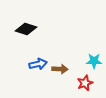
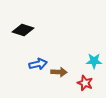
black diamond: moved 3 px left, 1 px down
brown arrow: moved 1 px left, 3 px down
red star: rotated 28 degrees counterclockwise
